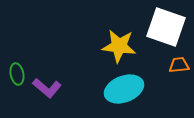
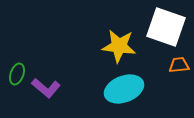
green ellipse: rotated 30 degrees clockwise
purple L-shape: moved 1 px left
